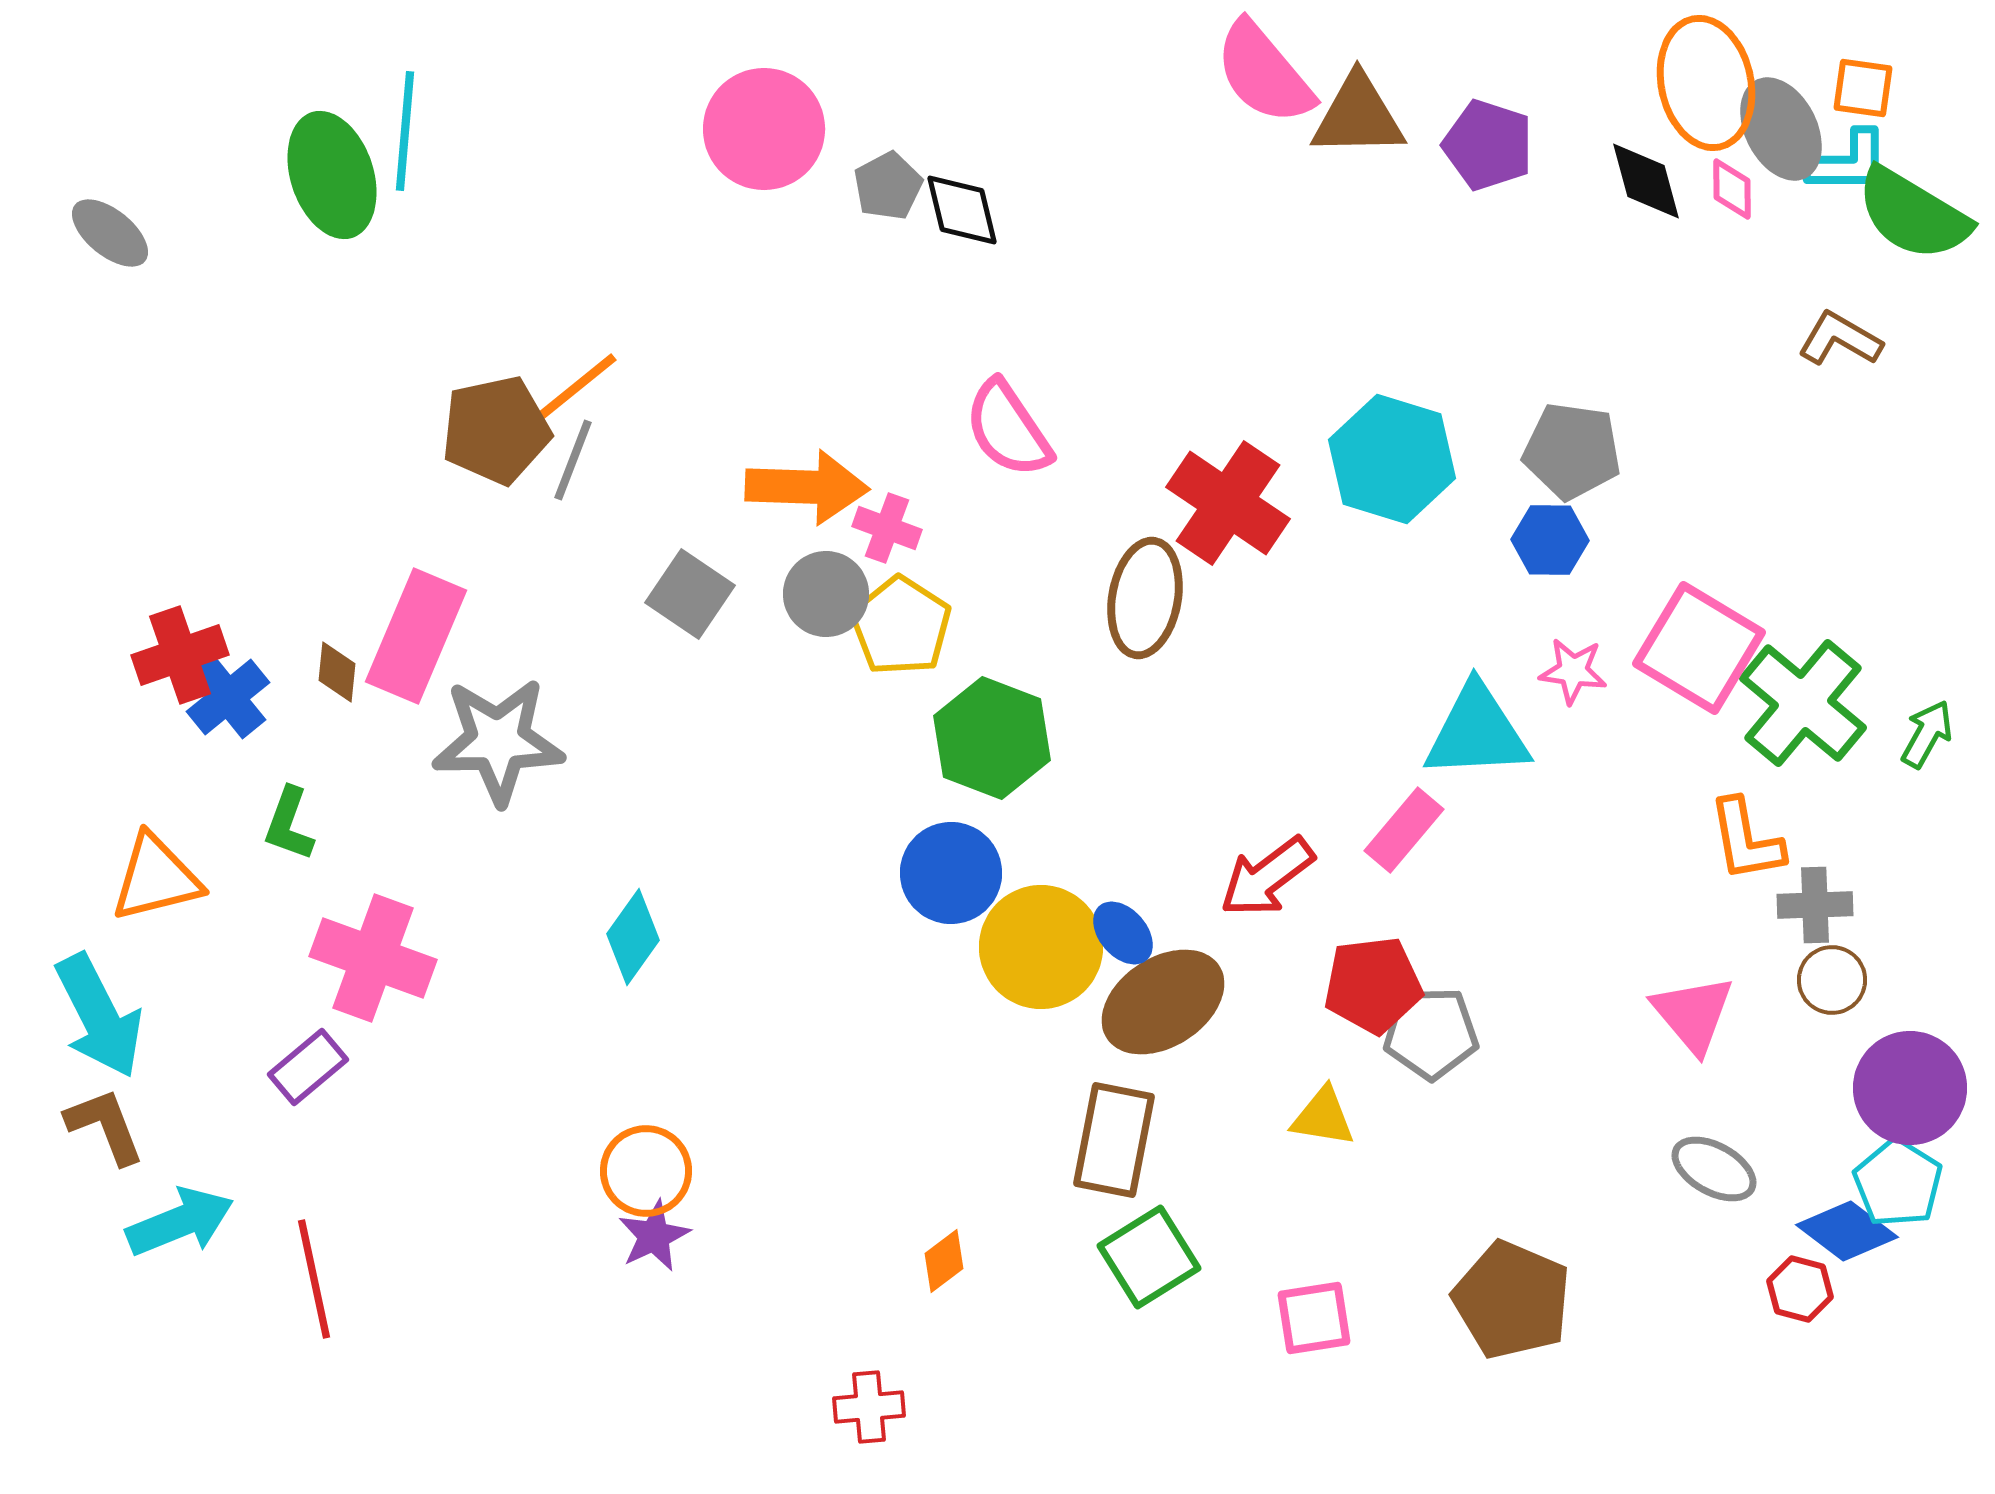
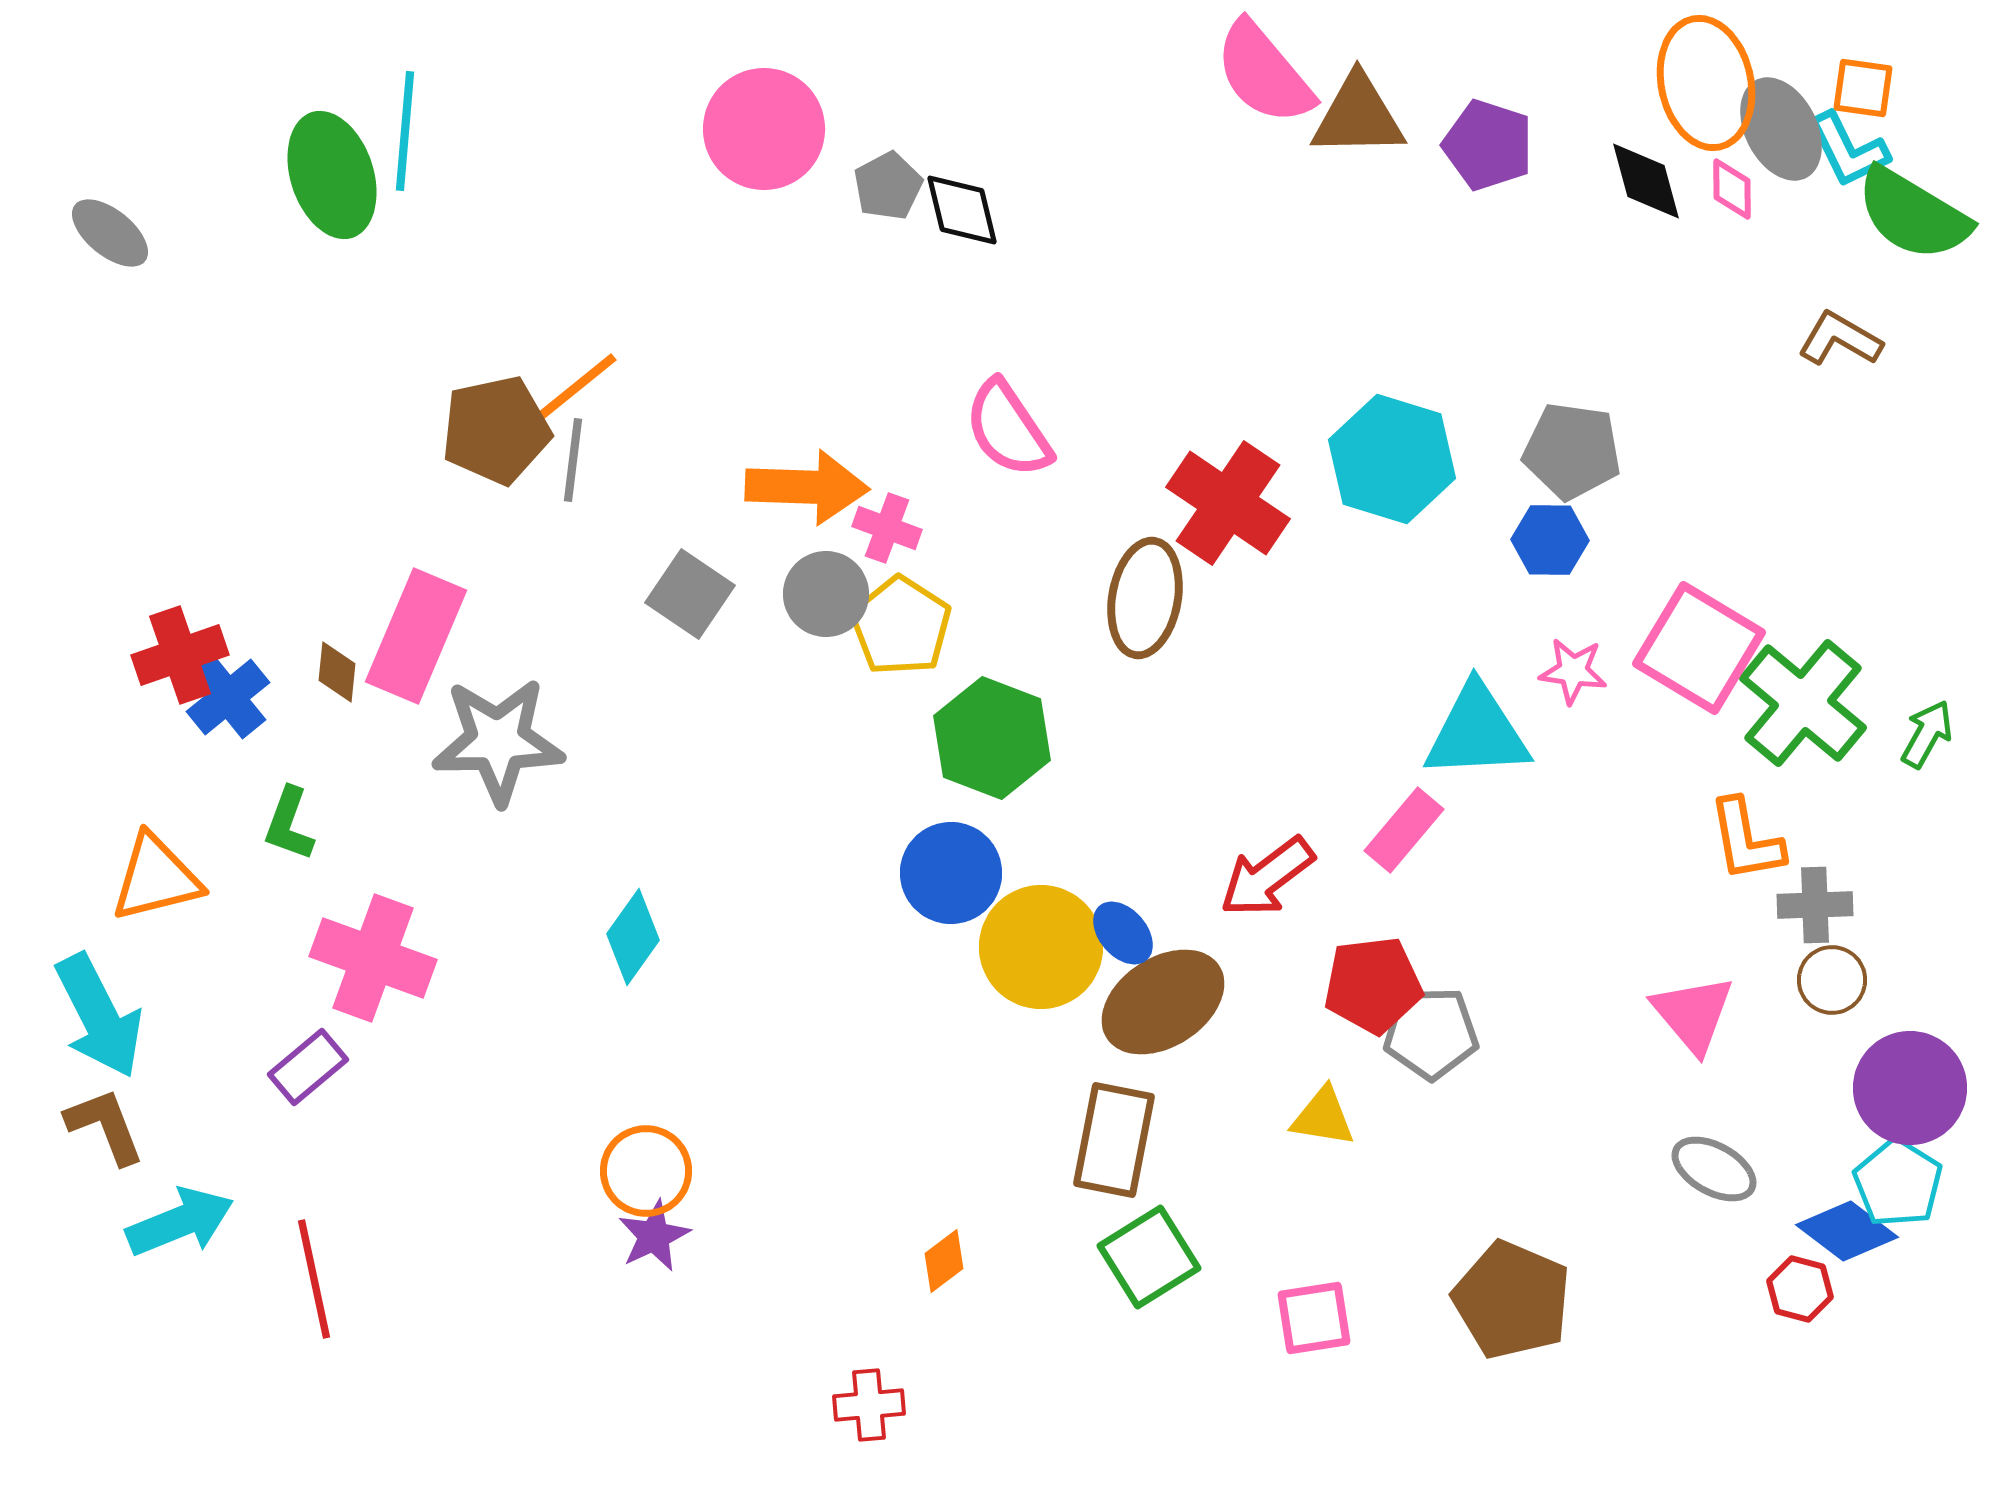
cyan L-shape at (1848, 162): moved 12 px up; rotated 64 degrees clockwise
gray line at (573, 460): rotated 14 degrees counterclockwise
red cross at (869, 1407): moved 2 px up
